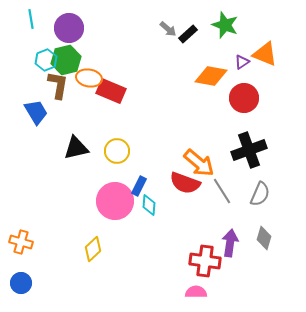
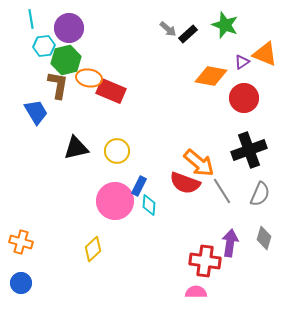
cyan hexagon: moved 2 px left, 14 px up; rotated 15 degrees clockwise
